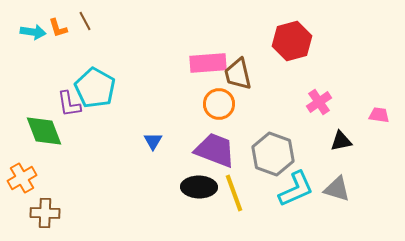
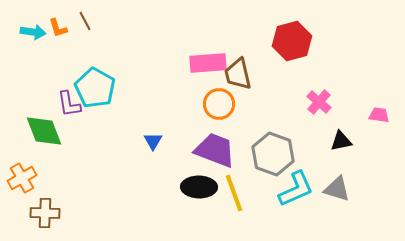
pink cross: rotated 15 degrees counterclockwise
